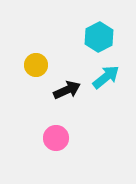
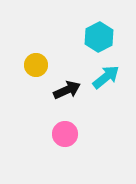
pink circle: moved 9 px right, 4 px up
